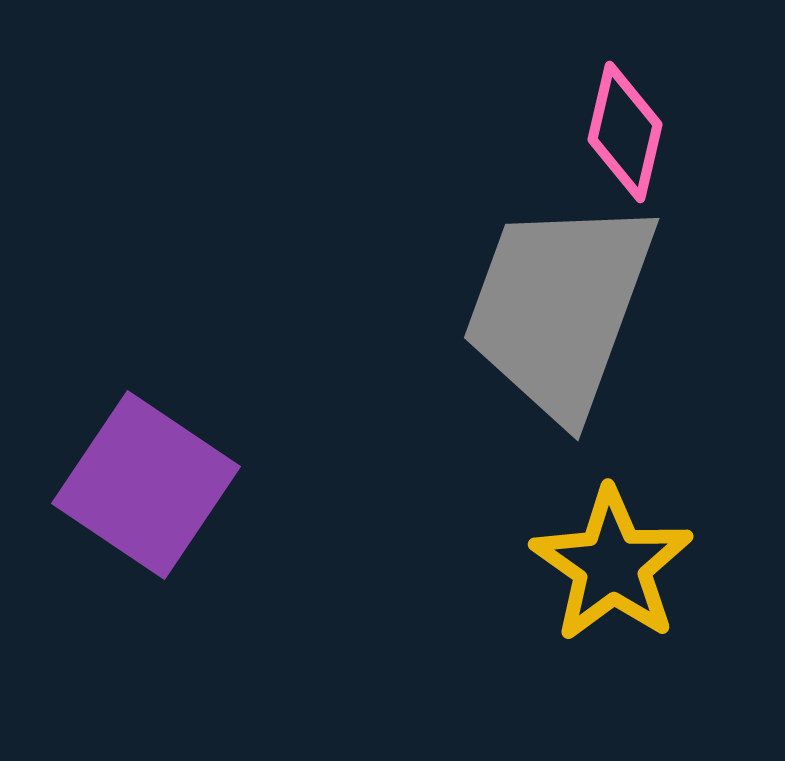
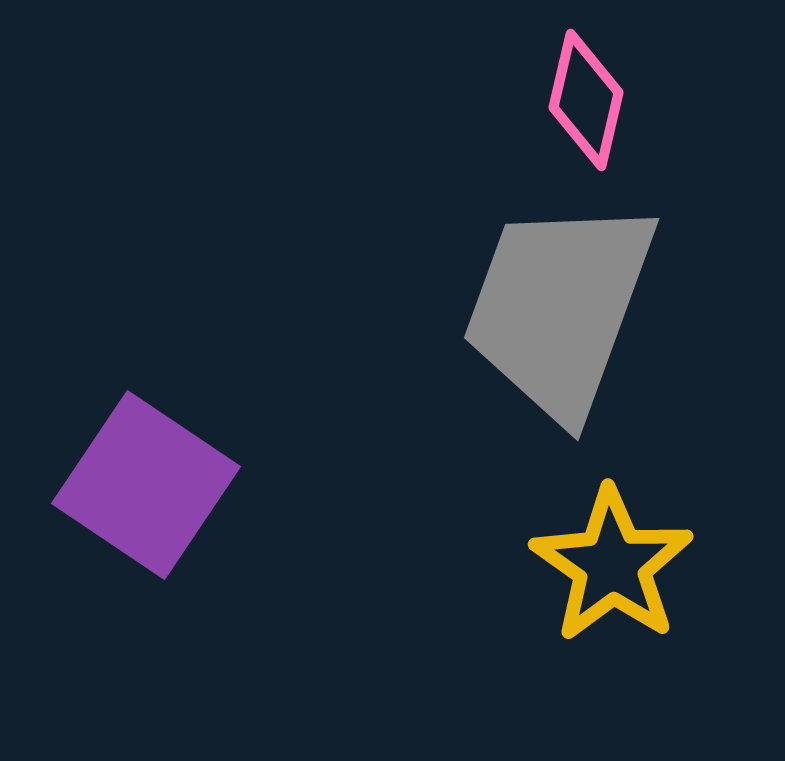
pink diamond: moved 39 px left, 32 px up
